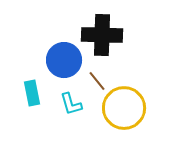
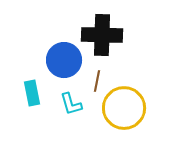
brown line: rotated 50 degrees clockwise
